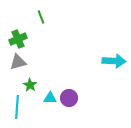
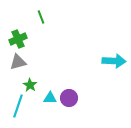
cyan line: moved 1 px right, 1 px up; rotated 15 degrees clockwise
